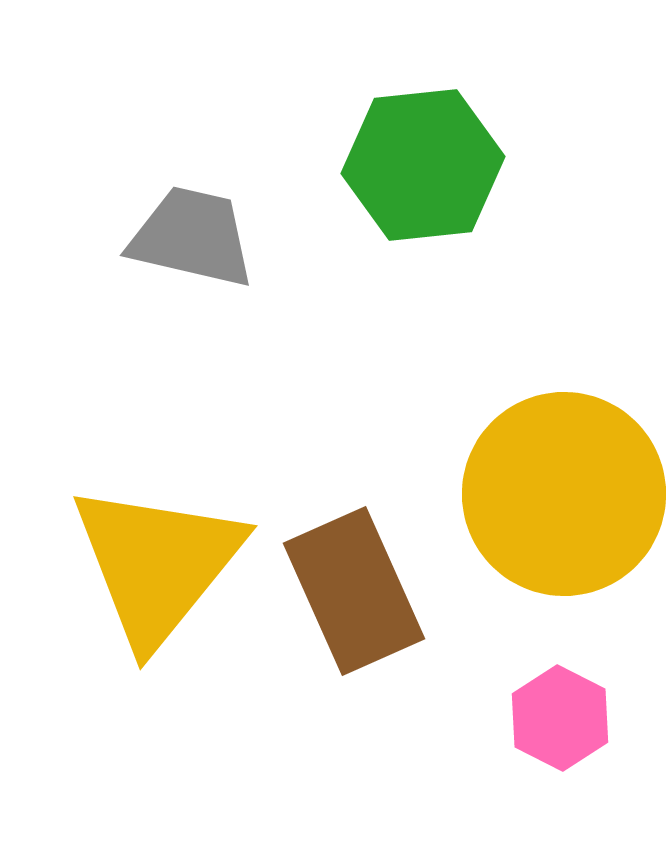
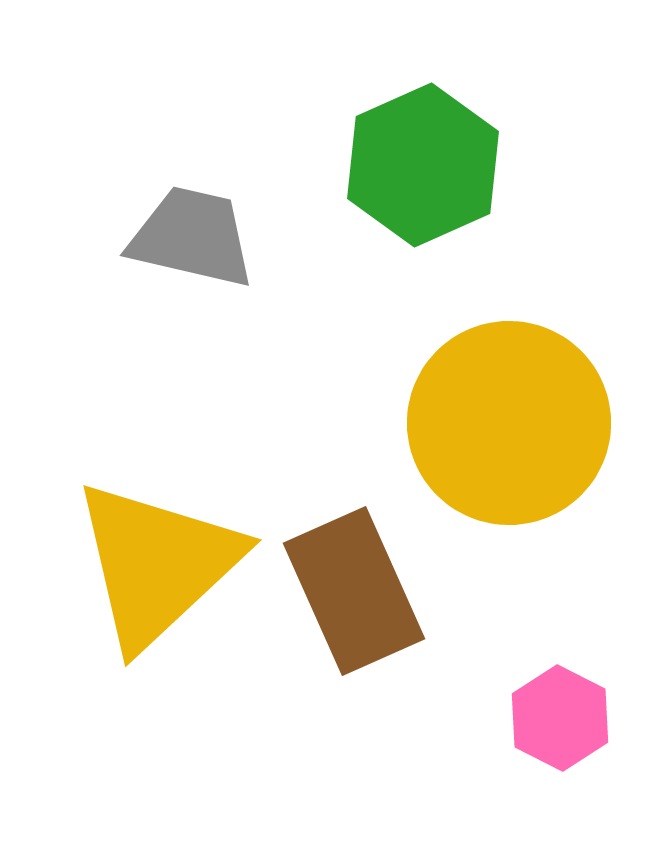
green hexagon: rotated 18 degrees counterclockwise
yellow circle: moved 55 px left, 71 px up
yellow triangle: rotated 8 degrees clockwise
